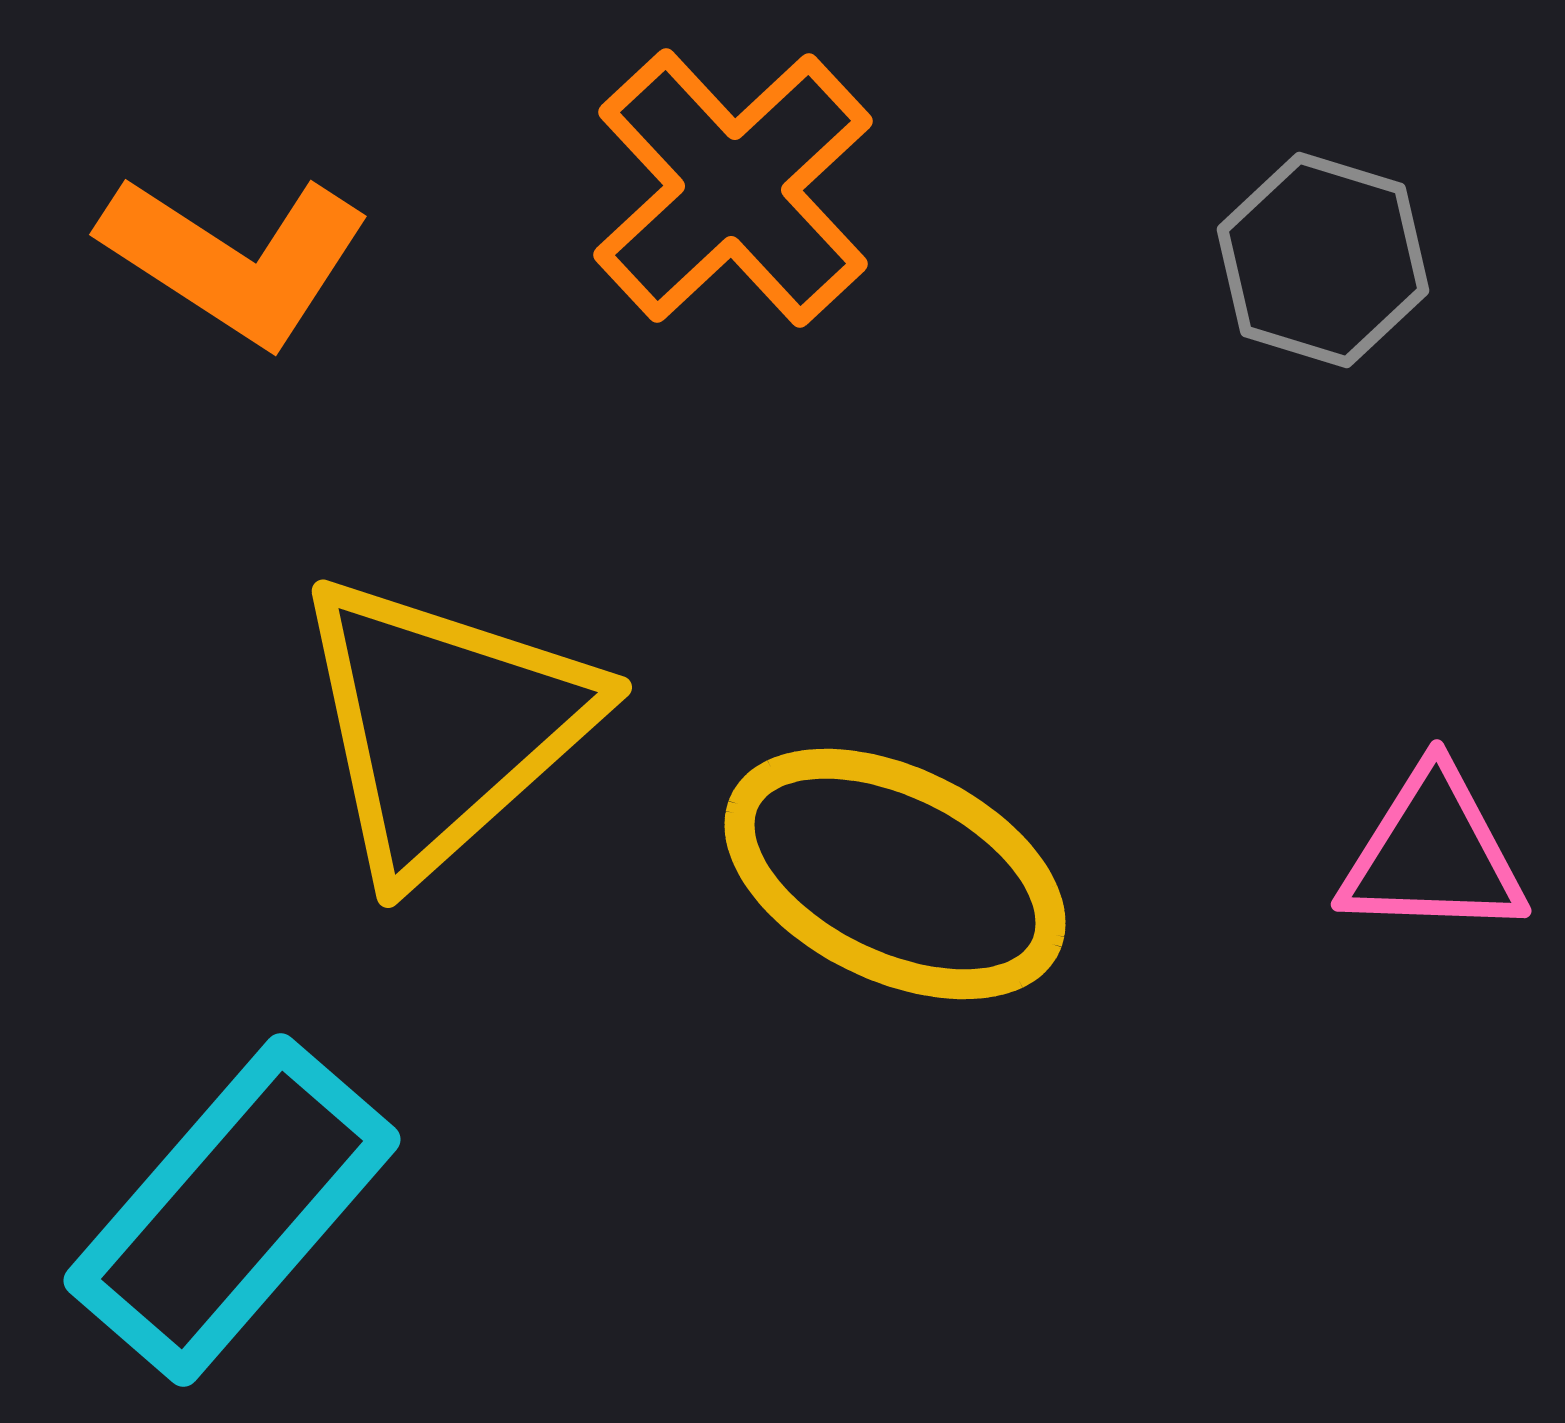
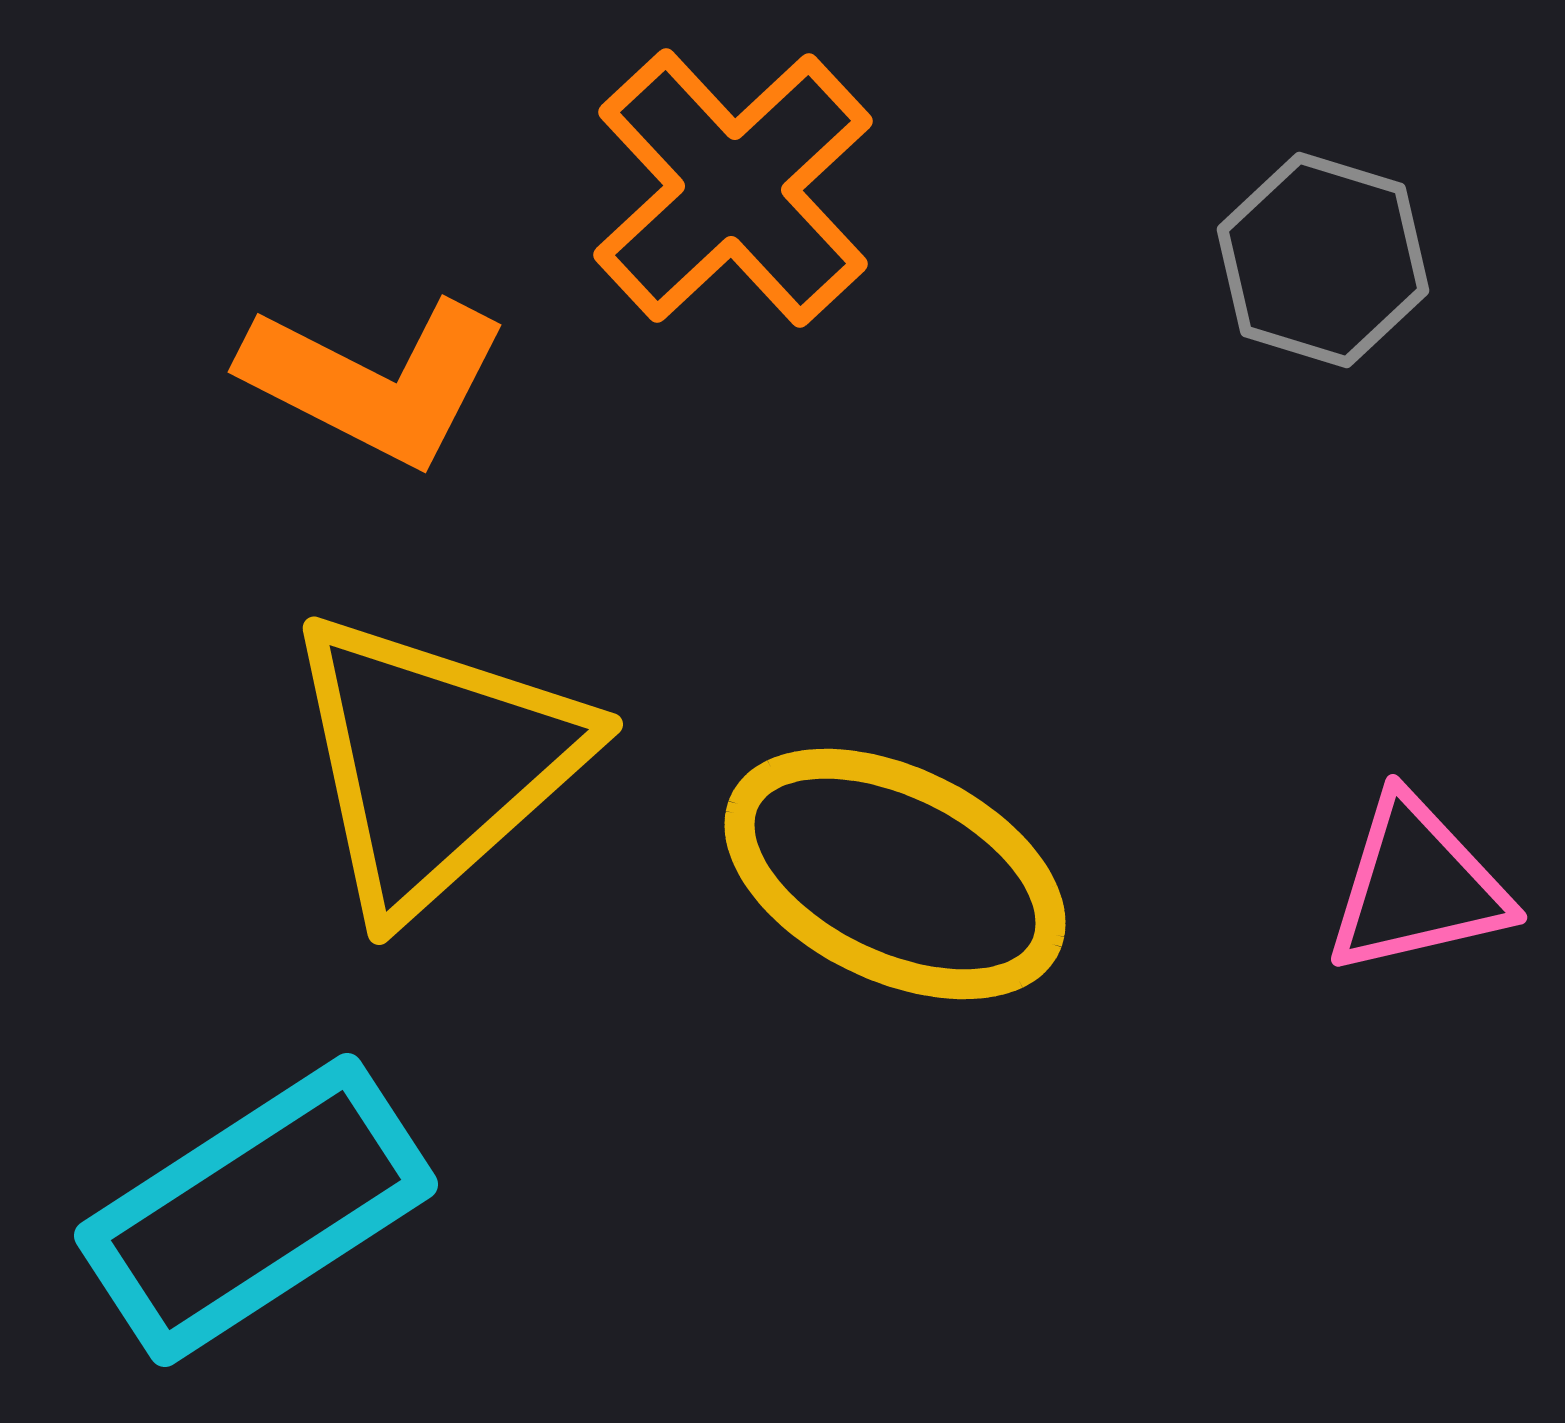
orange L-shape: moved 140 px right, 122 px down; rotated 6 degrees counterclockwise
yellow triangle: moved 9 px left, 37 px down
pink triangle: moved 16 px left, 32 px down; rotated 15 degrees counterclockwise
cyan rectangle: moved 24 px right; rotated 16 degrees clockwise
